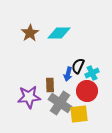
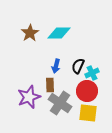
blue arrow: moved 12 px left, 8 px up
purple star: rotated 15 degrees counterclockwise
yellow square: moved 9 px right, 1 px up; rotated 12 degrees clockwise
